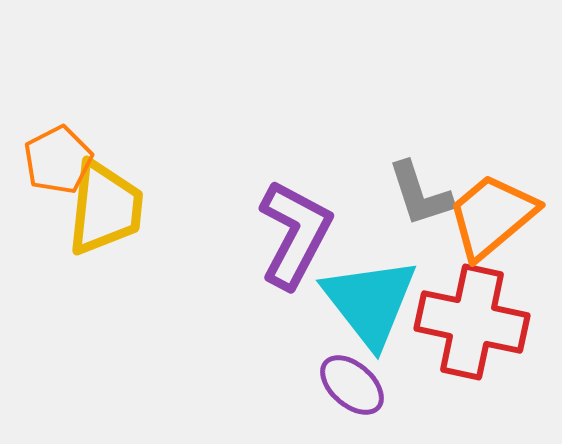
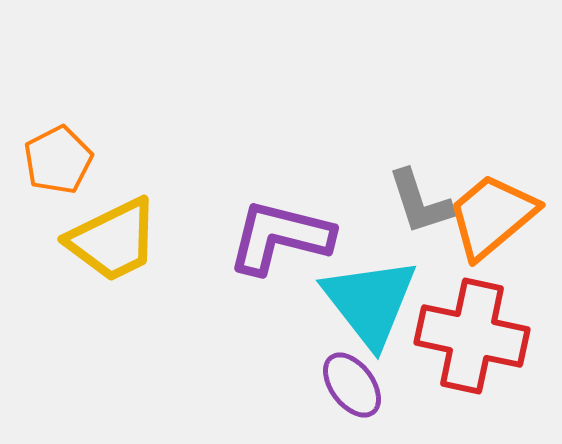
gray L-shape: moved 8 px down
yellow trapezoid: moved 8 px right, 32 px down; rotated 58 degrees clockwise
purple L-shape: moved 15 px left, 3 px down; rotated 104 degrees counterclockwise
red cross: moved 14 px down
purple ellipse: rotated 12 degrees clockwise
